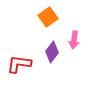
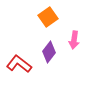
purple diamond: moved 3 px left
red L-shape: rotated 30 degrees clockwise
